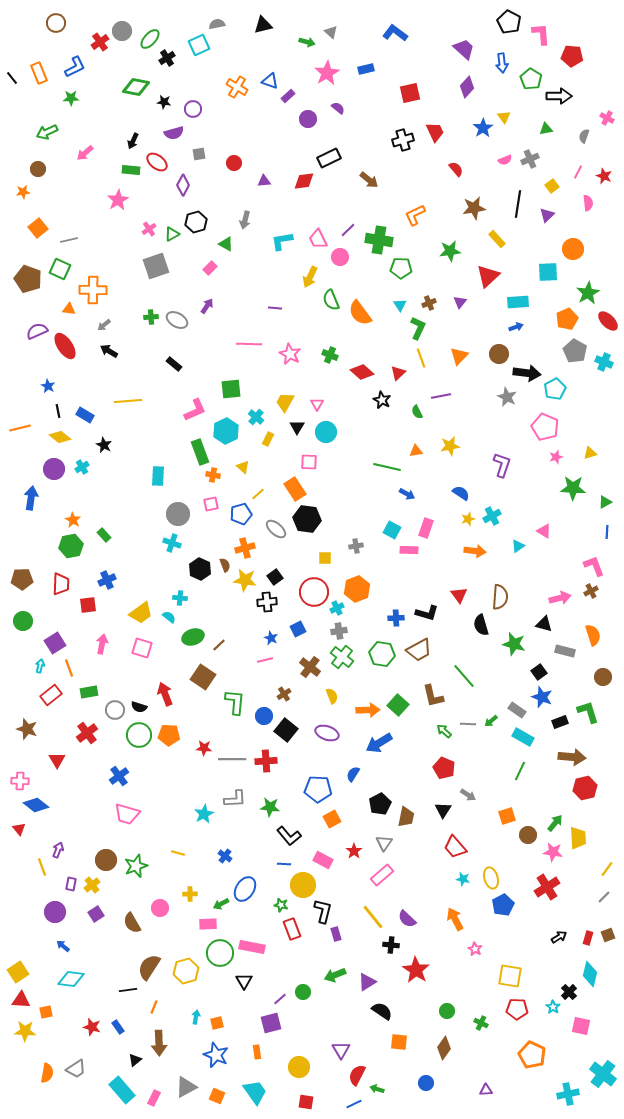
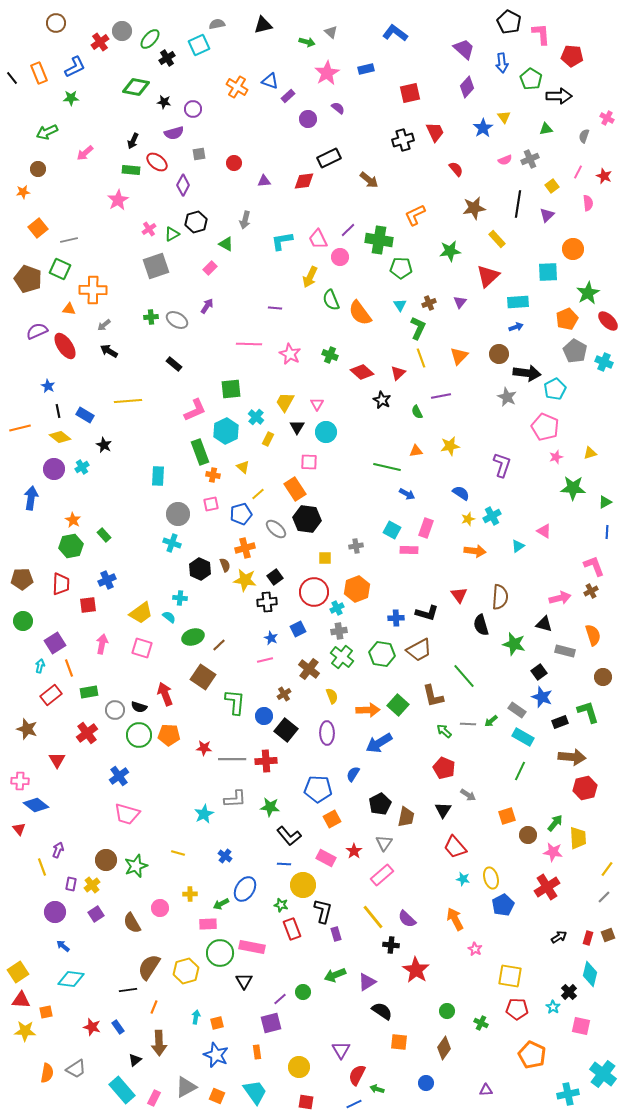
brown cross at (310, 667): moved 1 px left, 2 px down
purple ellipse at (327, 733): rotated 70 degrees clockwise
pink rectangle at (323, 860): moved 3 px right, 2 px up
